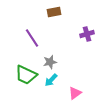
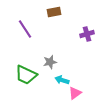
purple line: moved 7 px left, 9 px up
cyan arrow: moved 11 px right; rotated 64 degrees clockwise
